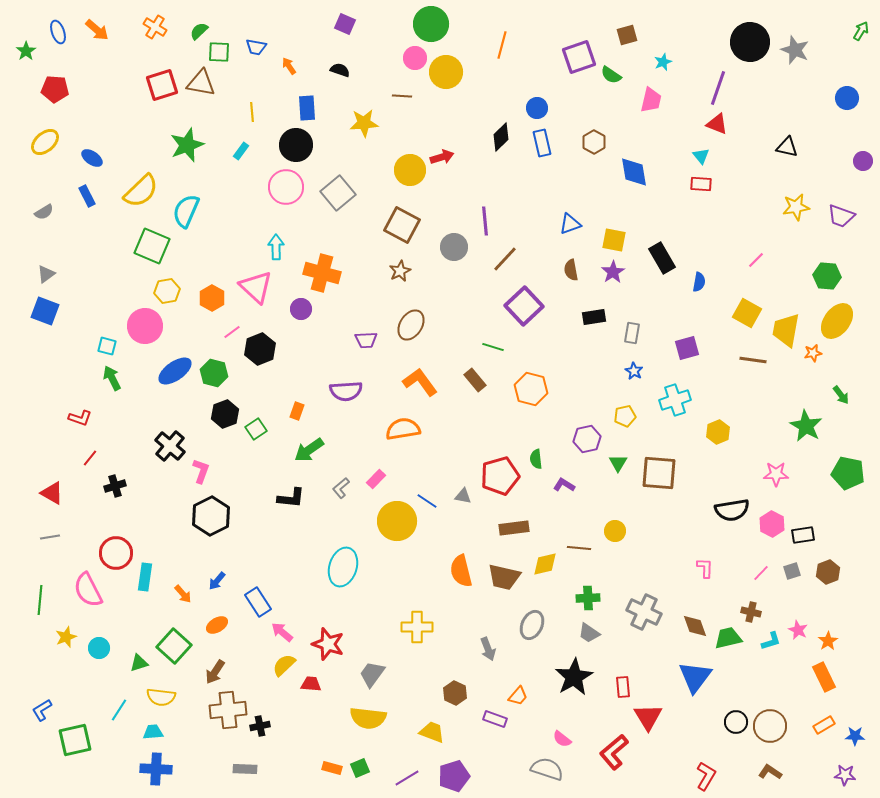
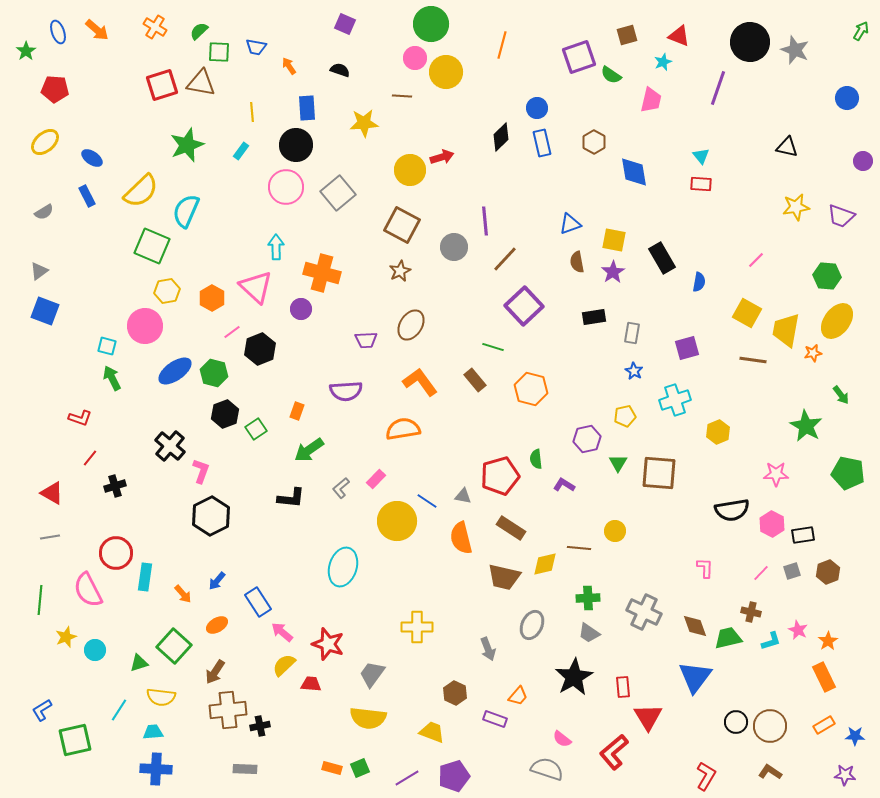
red triangle at (717, 124): moved 38 px left, 88 px up
brown semicircle at (571, 270): moved 6 px right, 8 px up
gray triangle at (46, 274): moved 7 px left, 3 px up
brown rectangle at (514, 528): moved 3 px left; rotated 40 degrees clockwise
orange semicircle at (461, 571): moved 33 px up
cyan circle at (99, 648): moved 4 px left, 2 px down
